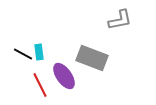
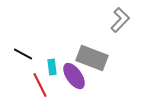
gray L-shape: rotated 35 degrees counterclockwise
cyan rectangle: moved 13 px right, 15 px down
purple ellipse: moved 10 px right
